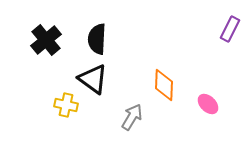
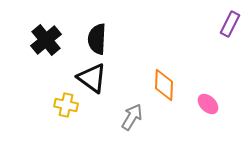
purple rectangle: moved 5 px up
black triangle: moved 1 px left, 1 px up
